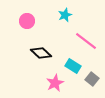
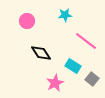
cyan star: rotated 16 degrees clockwise
black diamond: rotated 15 degrees clockwise
